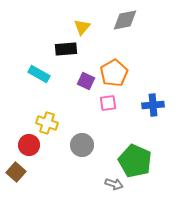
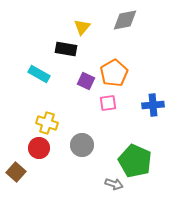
black rectangle: rotated 15 degrees clockwise
red circle: moved 10 px right, 3 px down
